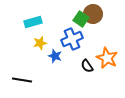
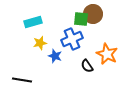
green square: rotated 28 degrees counterclockwise
orange star: moved 4 px up
